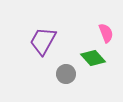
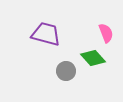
purple trapezoid: moved 3 px right, 7 px up; rotated 76 degrees clockwise
gray circle: moved 3 px up
